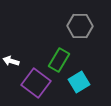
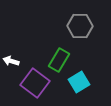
purple square: moved 1 px left
